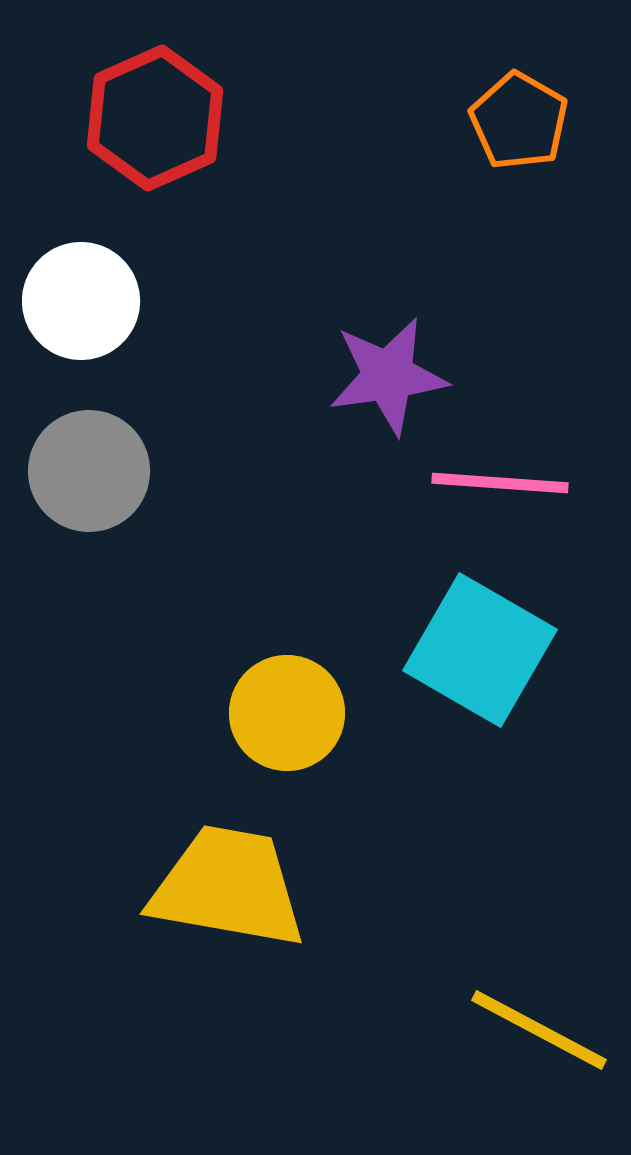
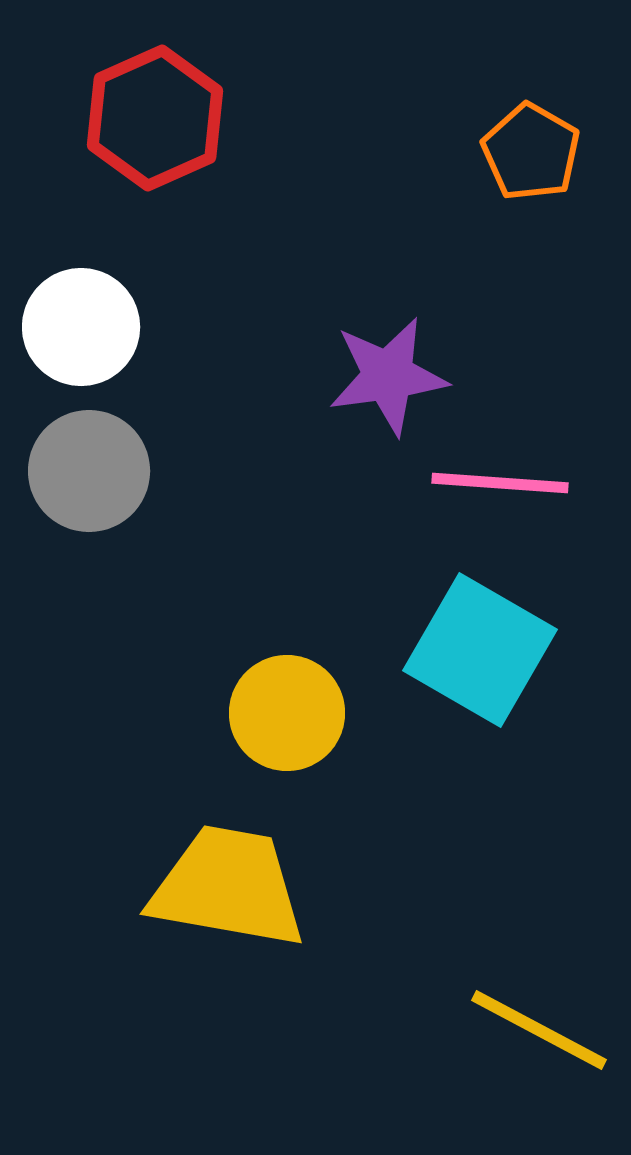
orange pentagon: moved 12 px right, 31 px down
white circle: moved 26 px down
